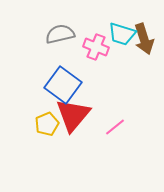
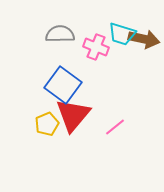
gray semicircle: rotated 12 degrees clockwise
brown arrow: rotated 60 degrees counterclockwise
